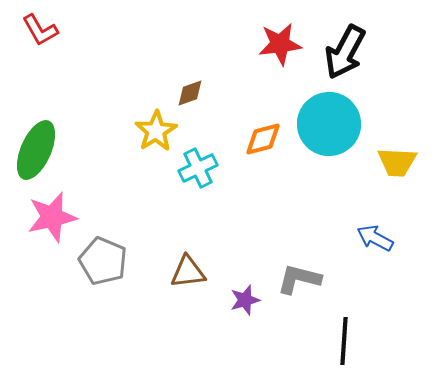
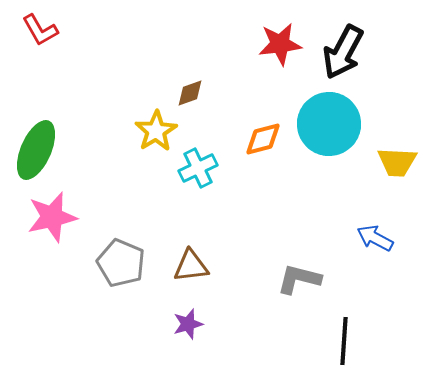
black arrow: moved 2 px left
gray pentagon: moved 18 px right, 2 px down
brown triangle: moved 3 px right, 6 px up
purple star: moved 57 px left, 24 px down
